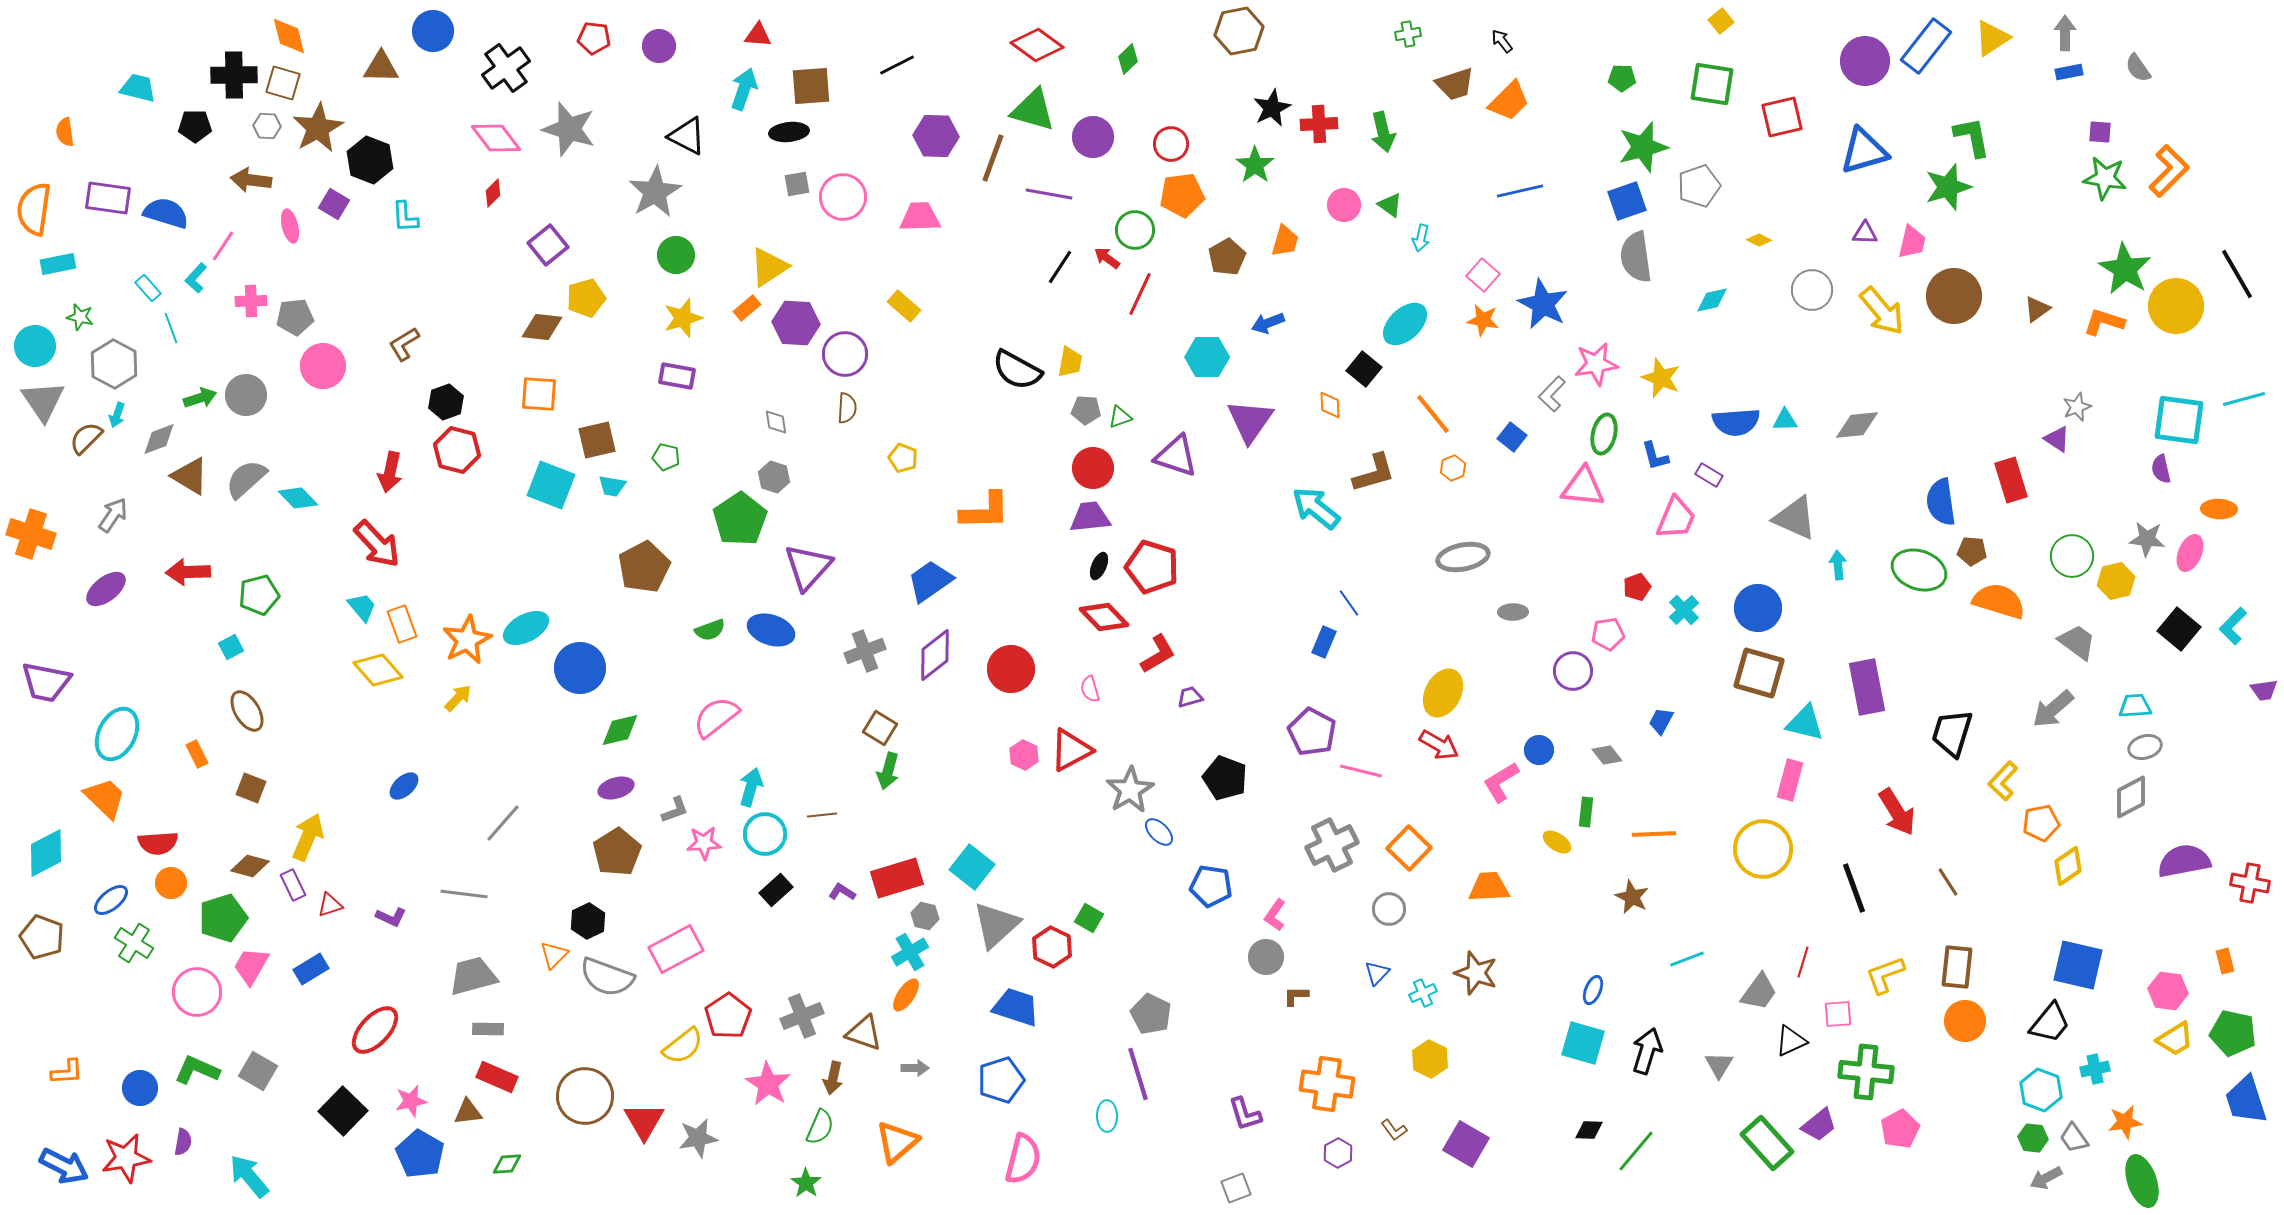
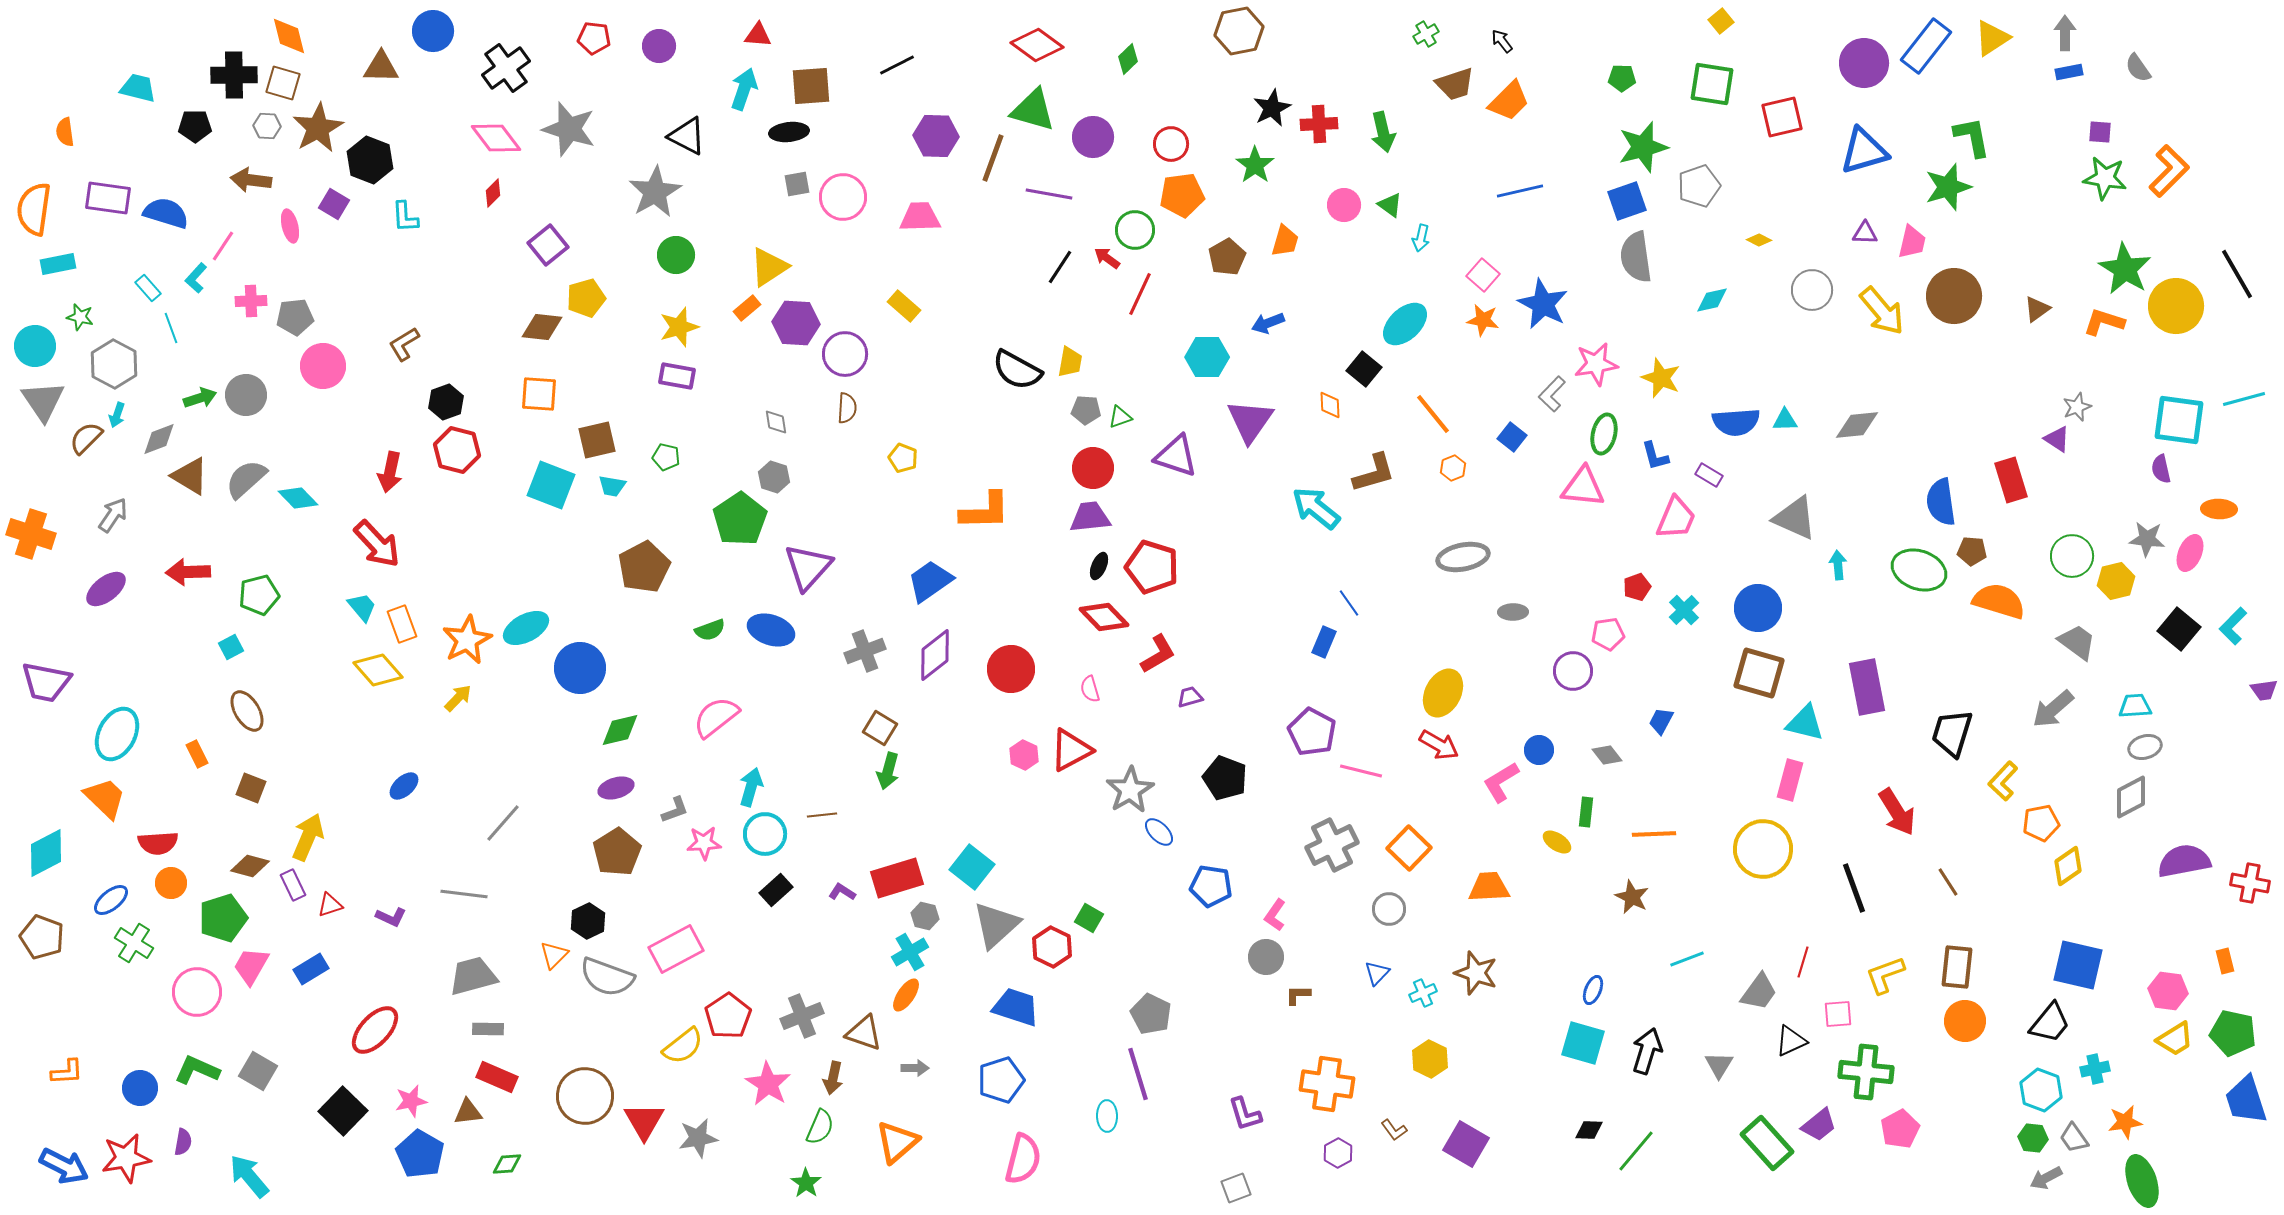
green cross at (1408, 34): moved 18 px right; rotated 20 degrees counterclockwise
purple circle at (1865, 61): moved 1 px left, 2 px down
yellow star at (683, 318): moved 4 px left, 9 px down
brown L-shape at (1296, 996): moved 2 px right, 1 px up
